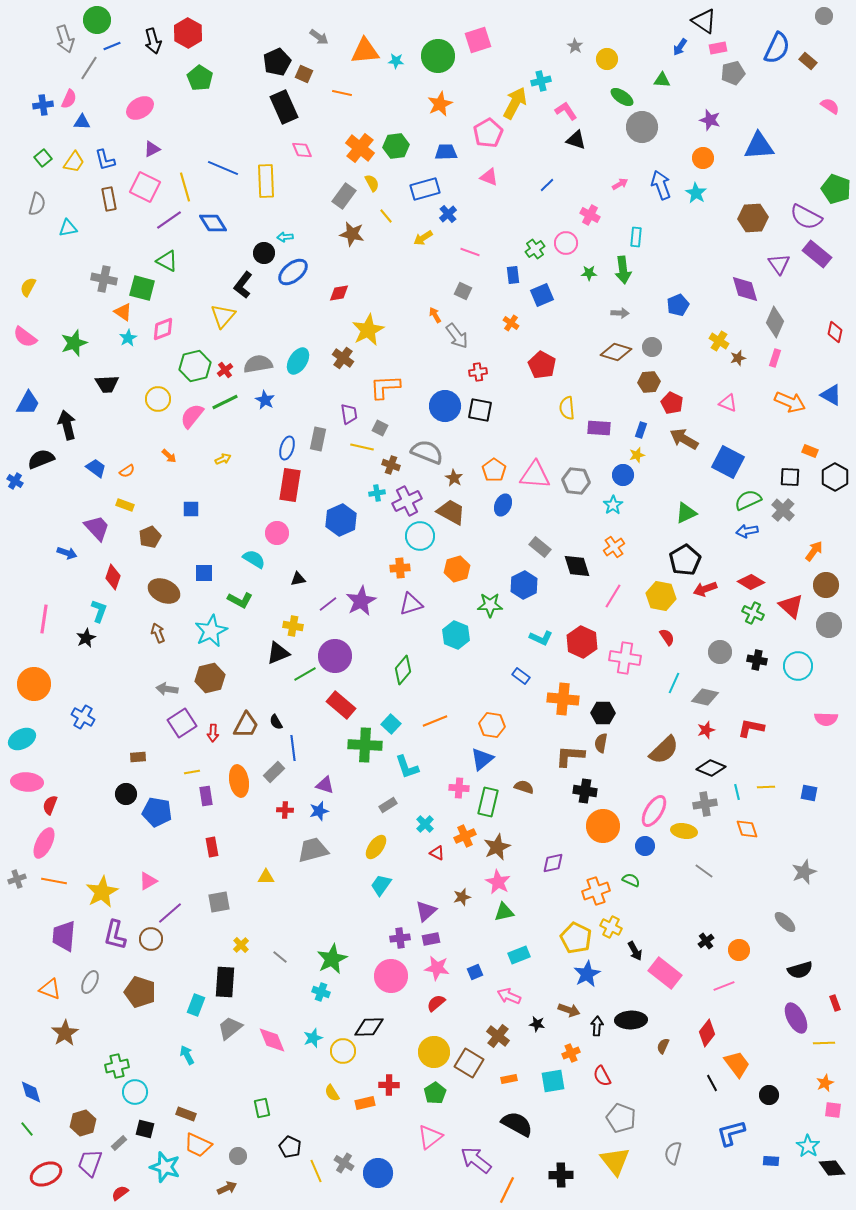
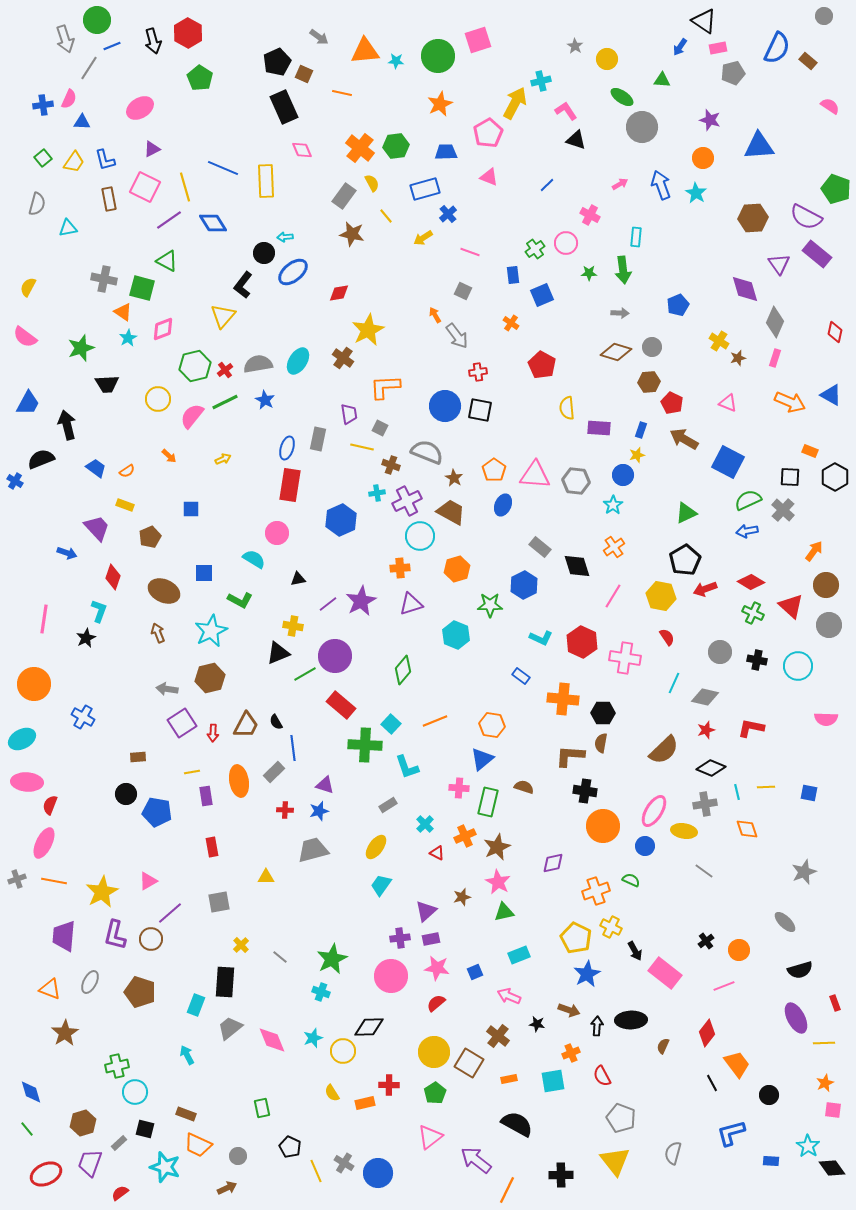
green star at (74, 343): moved 7 px right, 5 px down
